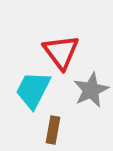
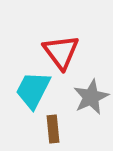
gray star: moved 7 px down
brown rectangle: moved 1 px up; rotated 16 degrees counterclockwise
